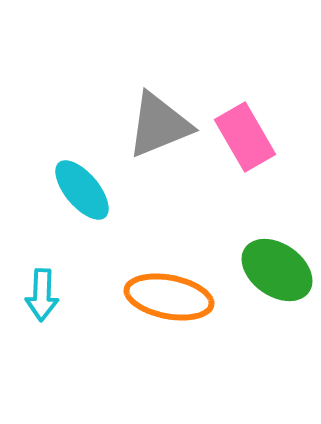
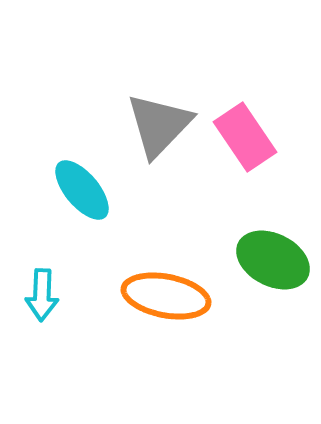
gray triangle: rotated 24 degrees counterclockwise
pink rectangle: rotated 4 degrees counterclockwise
green ellipse: moved 4 px left, 10 px up; rotated 8 degrees counterclockwise
orange ellipse: moved 3 px left, 1 px up
